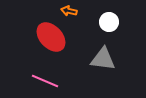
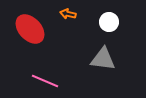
orange arrow: moved 1 px left, 3 px down
red ellipse: moved 21 px left, 8 px up
